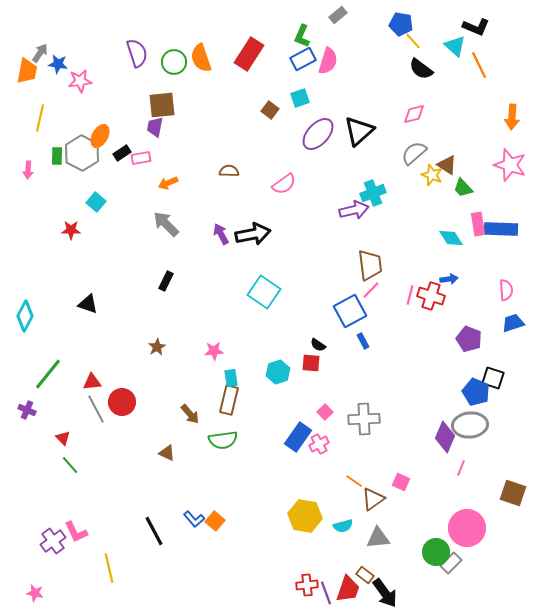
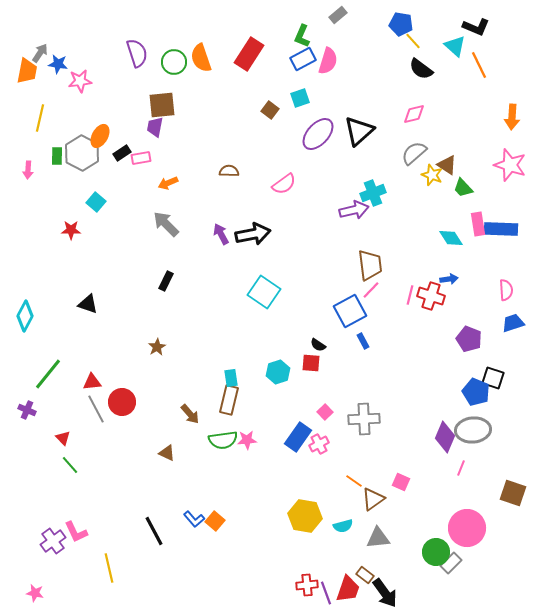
pink star at (214, 351): moved 33 px right, 89 px down
gray ellipse at (470, 425): moved 3 px right, 5 px down
